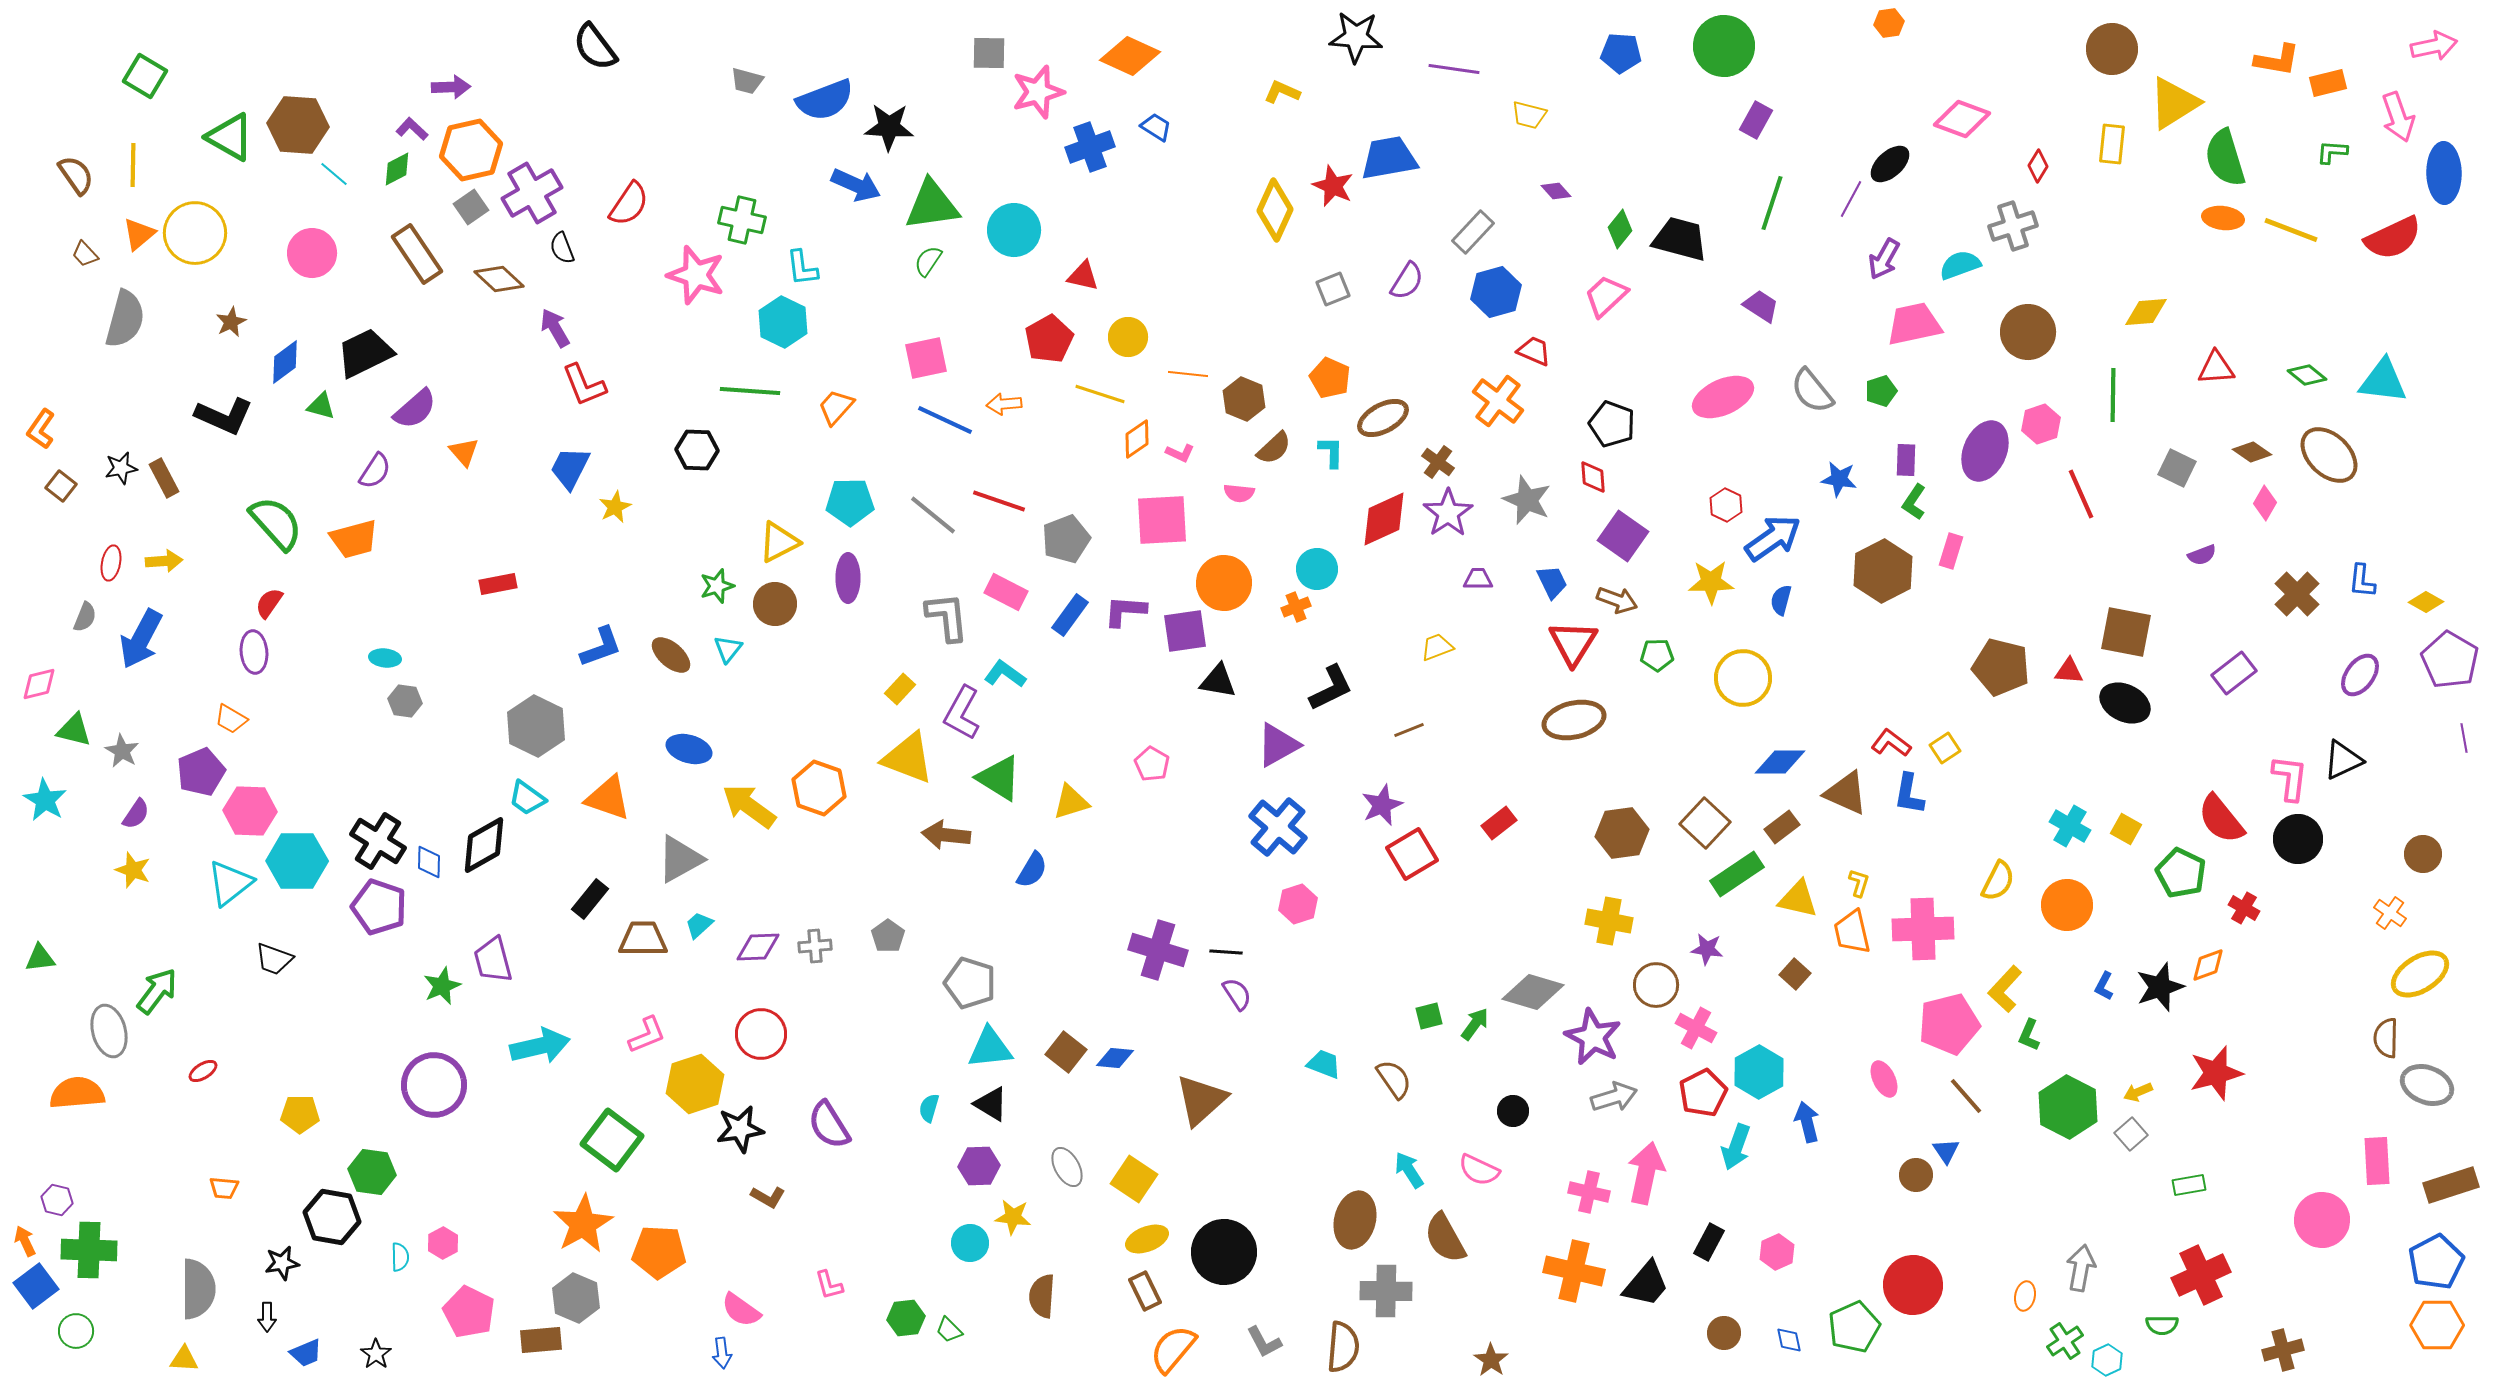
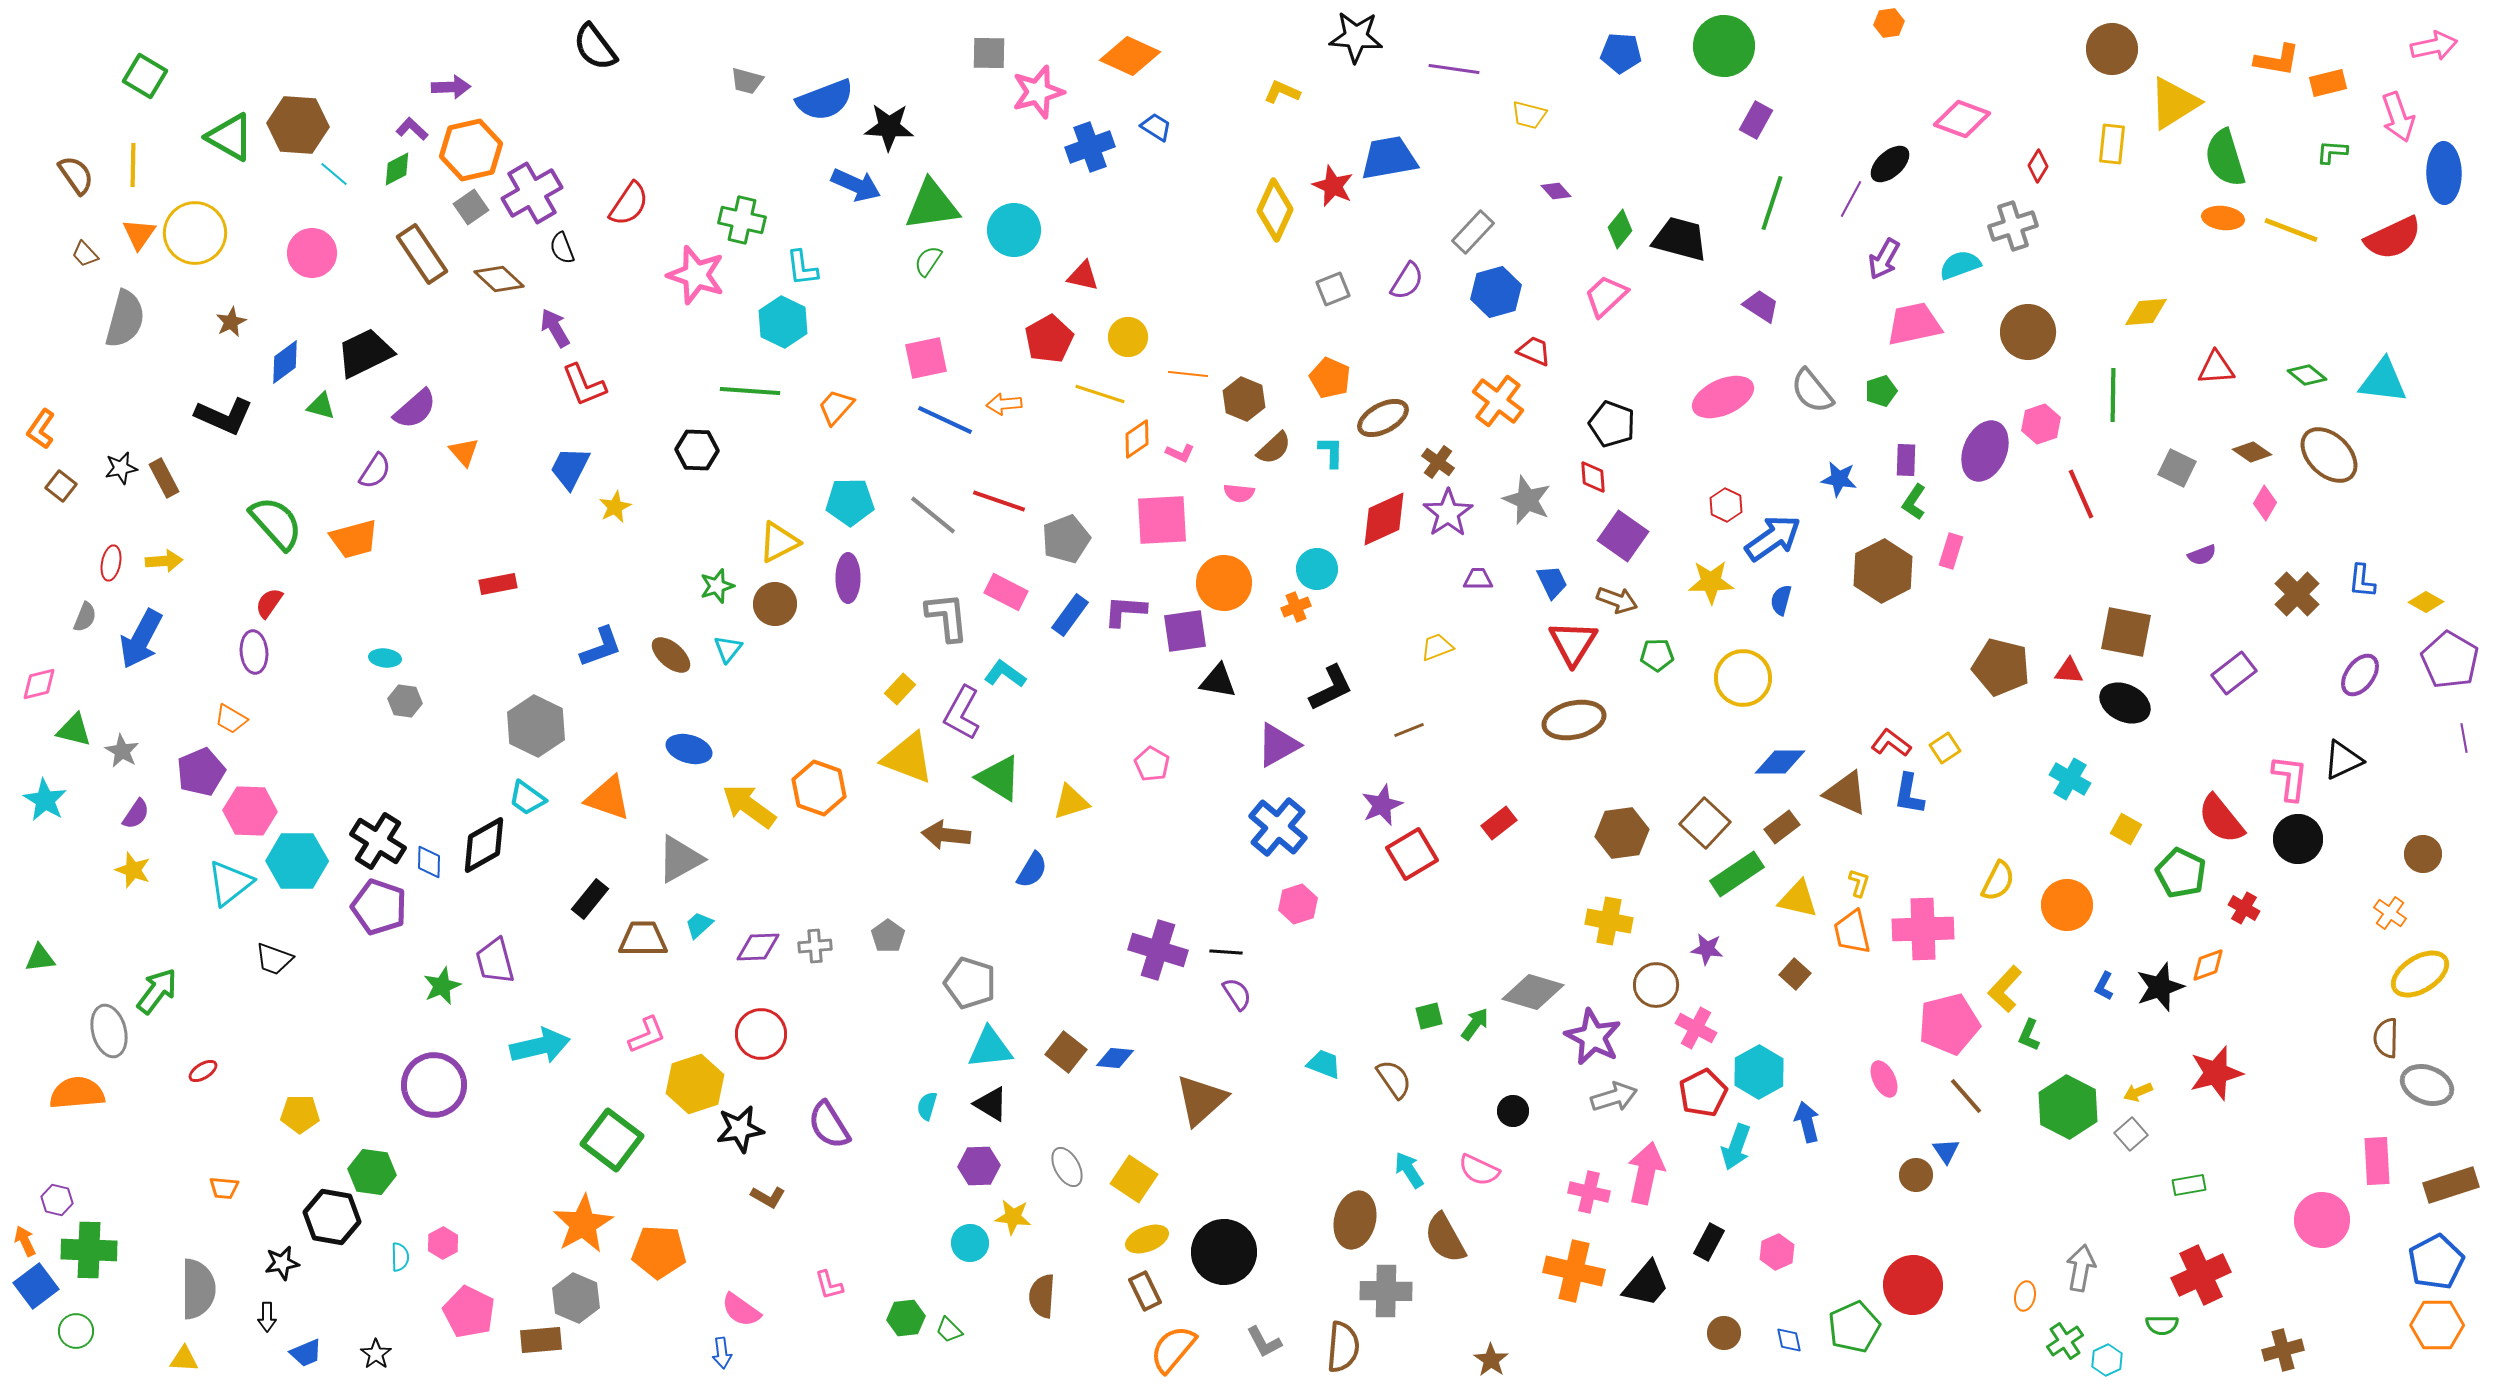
orange triangle at (139, 234): rotated 15 degrees counterclockwise
brown rectangle at (417, 254): moved 5 px right
cyan cross at (2070, 826): moved 47 px up
purple trapezoid at (493, 960): moved 2 px right, 1 px down
cyan semicircle at (929, 1108): moved 2 px left, 2 px up
